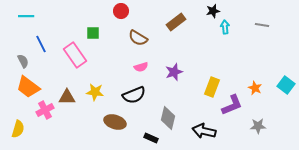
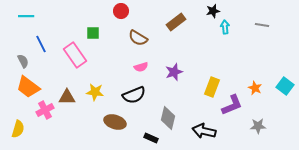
cyan square: moved 1 px left, 1 px down
